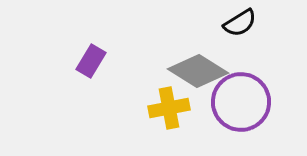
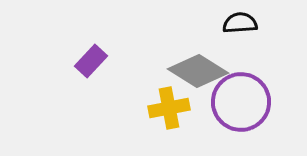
black semicircle: rotated 152 degrees counterclockwise
purple rectangle: rotated 12 degrees clockwise
